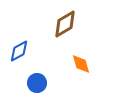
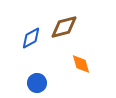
brown diamond: moved 1 px left, 3 px down; rotated 16 degrees clockwise
blue diamond: moved 12 px right, 13 px up
